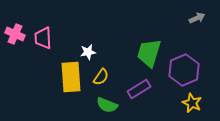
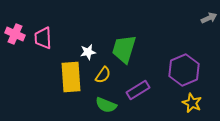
gray arrow: moved 12 px right
green trapezoid: moved 25 px left, 4 px up
yellow semicircle: moved 2 px right, 2 px up
purple rectangle: moved 1 px left, 1 px down
green semicircle: moved 1 px left
